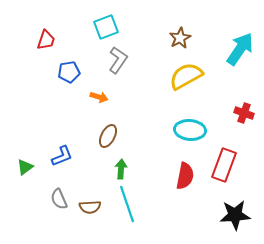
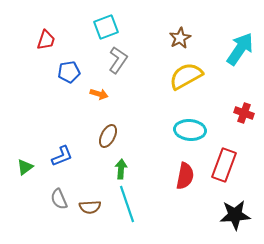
orange arrow: moved 3 px up
